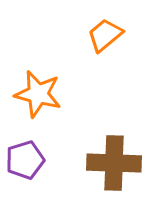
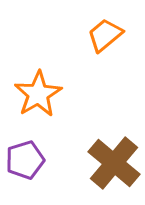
orange star: rotated 27 degrees clockwise
brown cross: rotated 38 degrees clockwise
